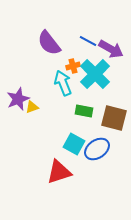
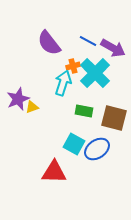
purple arrow: moved 2 px right, 1 px up
cyan cross: moved 1 px up
cyan arrow: rotated 40 degrees clockwise
red triangle: moved 5 px left; rotated 20 degrees clockwise
